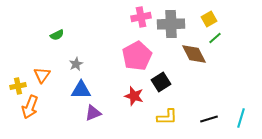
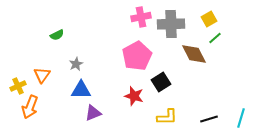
yellow cross: rotated 14 degrees counterclockwise
